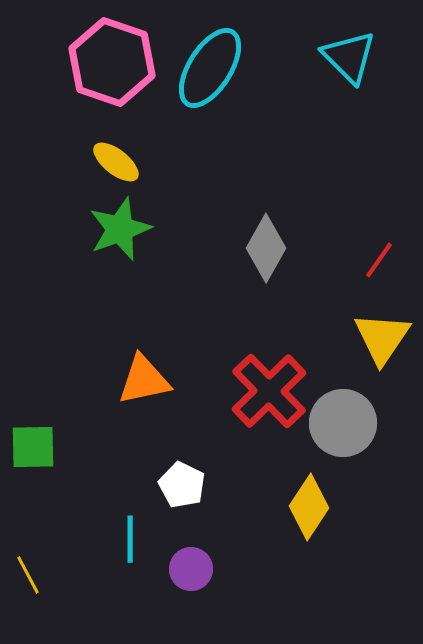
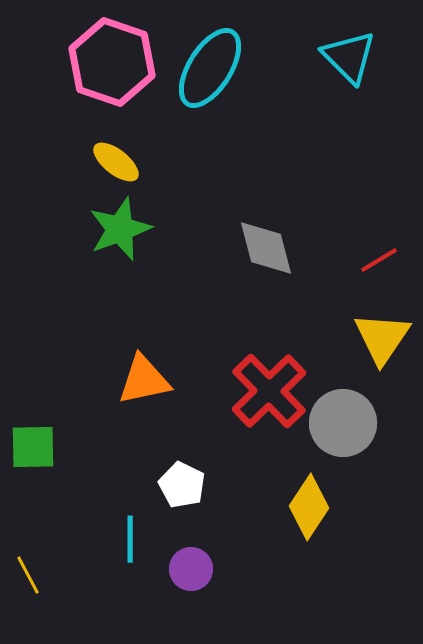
gray diamond: rotated 44 degrees counterclockwise
red line: rotated 24 degrees clockwise
